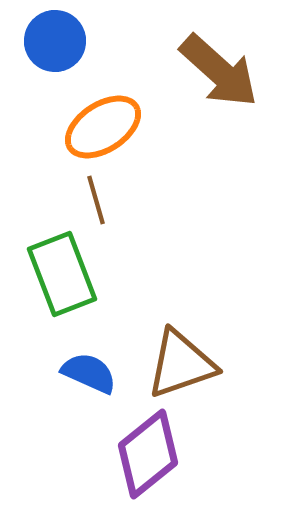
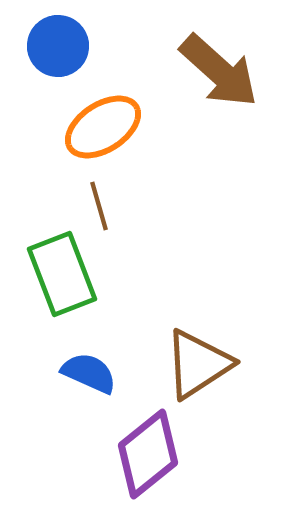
blue circle: moved 3 px right, 5 px down
brown line: moved 3 px right, 6 px down
brown triangle: moved 17 px right; rotated 14 degrees counterclockwise
